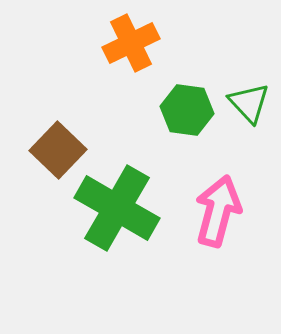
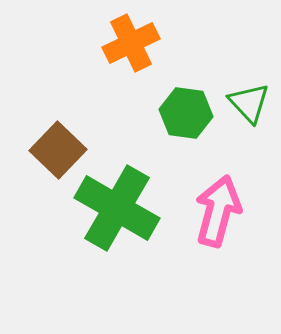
green hexagon: moved 1 px left, 3 px down
